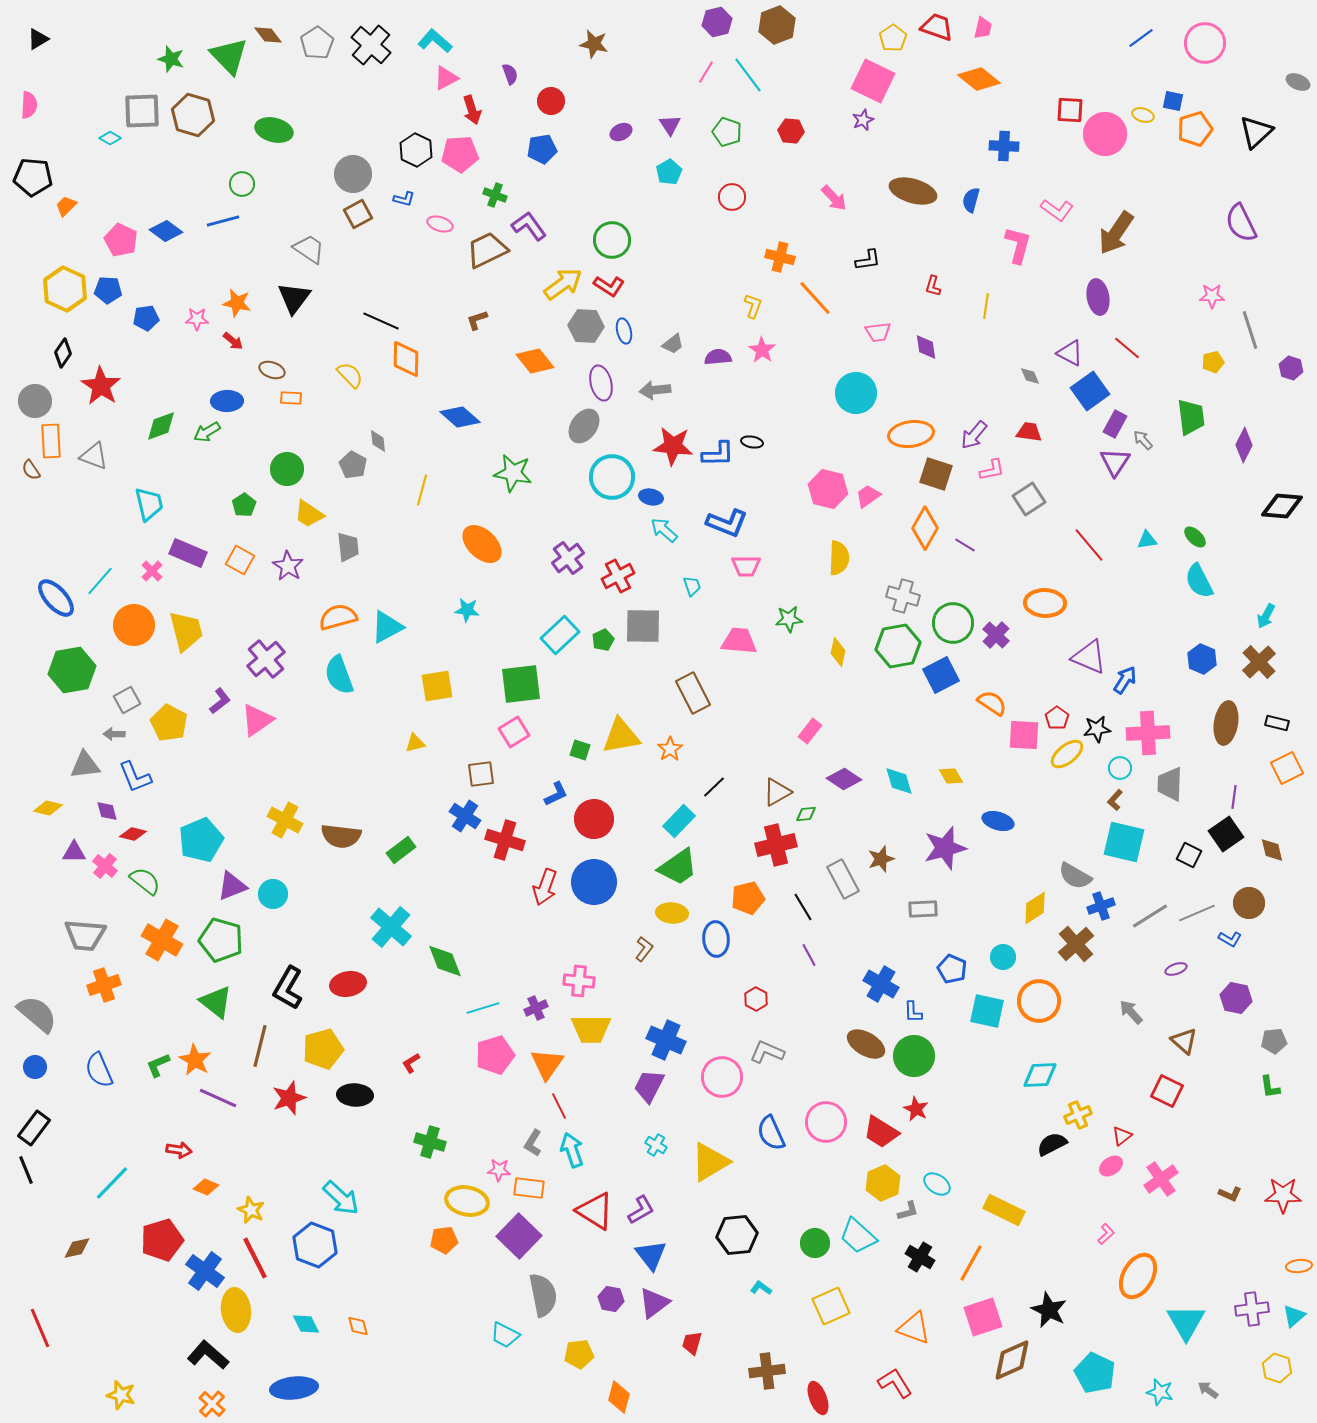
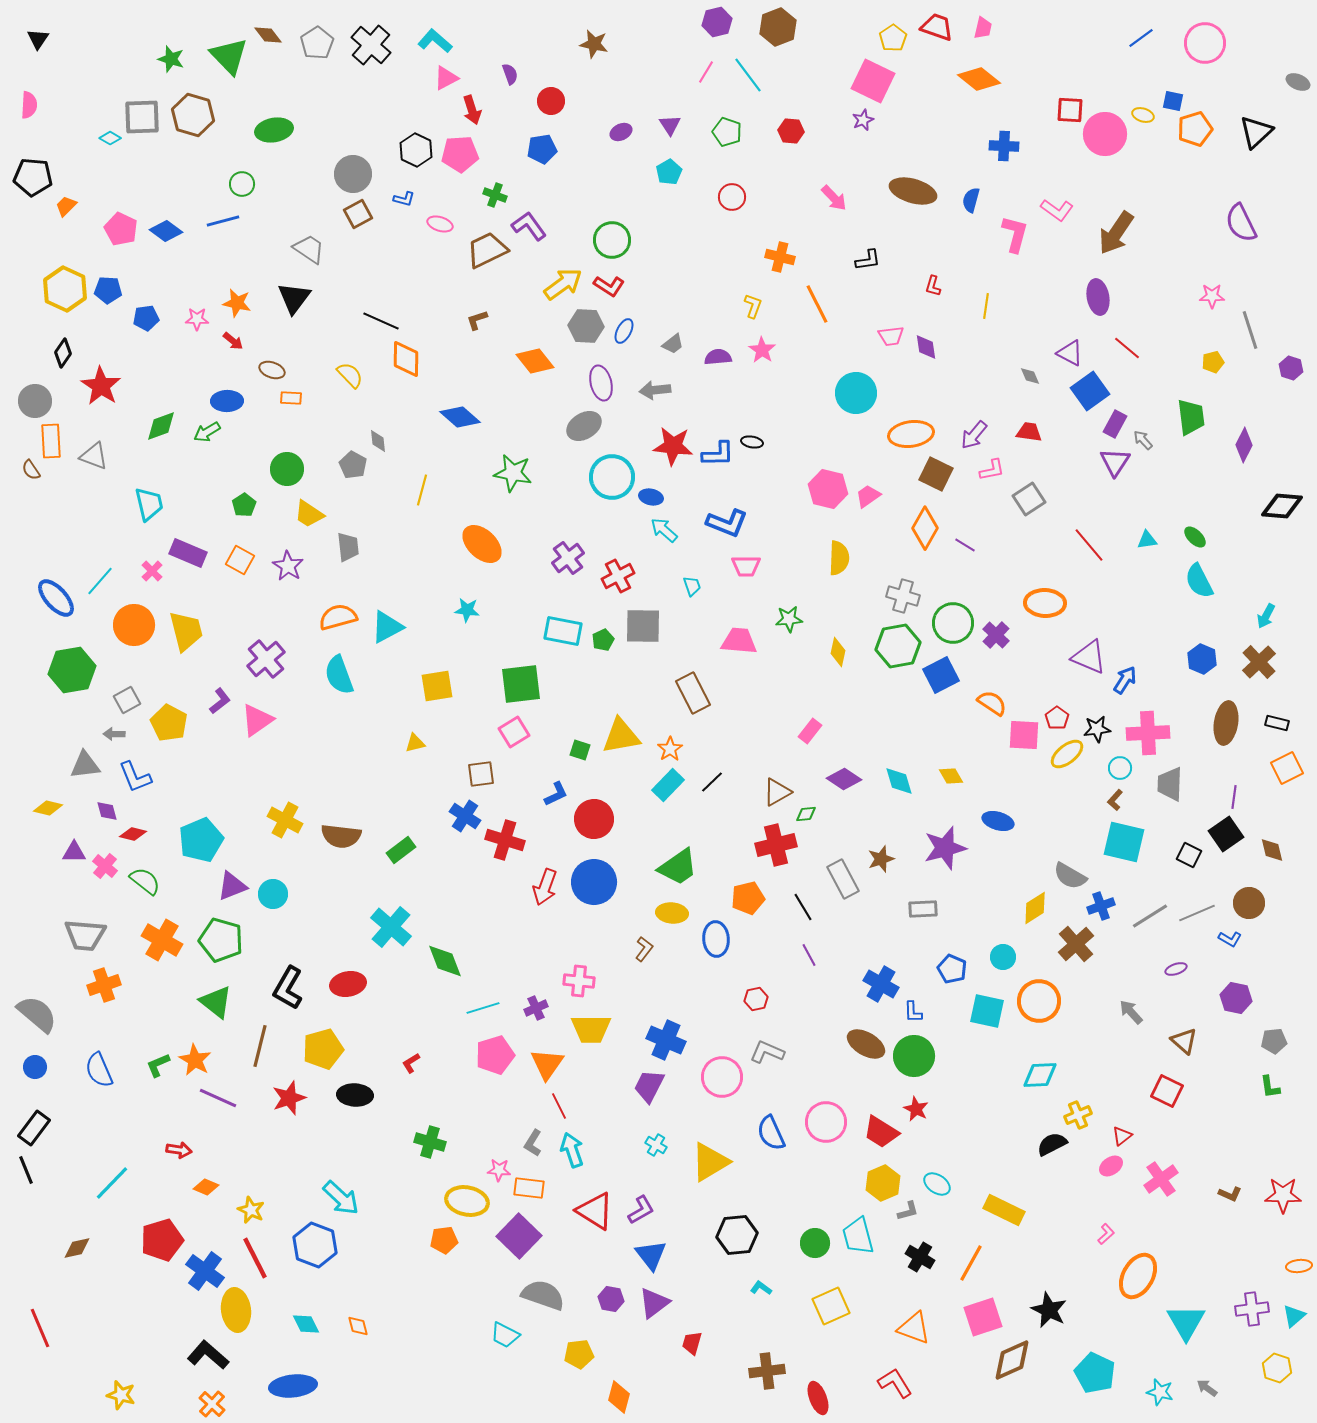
brown hexagon at (777, 25): moved 1 px right, 2 px down
black triangle at (38, 39): rotated 25 degrees counterclockwise
gray square at (142, 111): moved 6 px down
green ellipse at (274, 130): rotated 24 degrees counterclockwise
pink pentagon at (121, 240): moved 11 px up
pink L-shape at (1018, 245): moved 3 px left, 11 px up
orange line at (815, 298): moved 2 px right, 6 px down; rotated 15 degrees clockwise
blue ellipse at (624, 331): rotated 40 degrees clockwise
pink trapezoid at (878, 332): moved 13 px right, 4 px down
gray ellipse at (584, 426): rotated 24 degrees clockwise
brown square at (936, 474): rotated 8 degrees clockwise
cyan rectangle at (560, 635): moved 3 px right, 4 px up; rotated 54 degrees clockwise
black line at (714, 787): moved 2 px left, 5 px up
cyan rectangle at (679, 821): moved 11 px left, 36 px up
gray semicircle at (1075, 876): moved 5 px left
red hexagon at (756, 999): rotated 20 degrees clockwise
cyan trapezoid at (858, 1236): rotated 33 degrees clockwise
gray semicircle at (543, 1295): rotated 60 degrees counterclockwise
blue ellipse at (294, 1388): moved 1 px left, 2 px up
gray arrow at (1208, 1390): moved 1 px left, 2 px up
